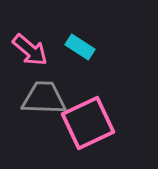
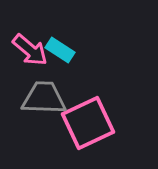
cyan rectangle: moved 20 px left, 3 px down
